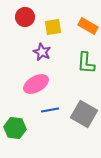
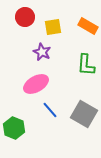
green L-shape: moved 2 px down
blue line: rotated 60 degrees clockwise
green hexagon: moved 1 px left; rotated 15 degrees clockwise
